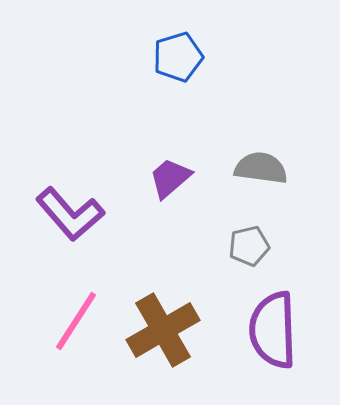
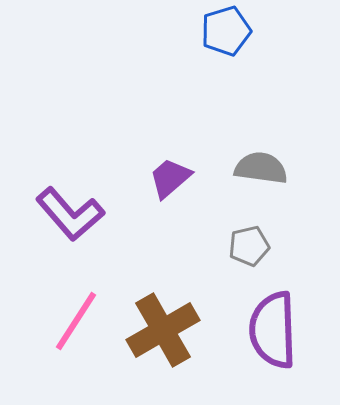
blue pentagon: moved 48 px right, 26 px up
